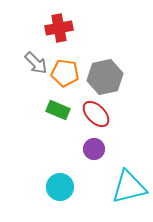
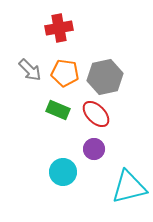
gray arrow: moved 6 px left, 7 px down
cyan circle: moved 3 px right, 15 px up
